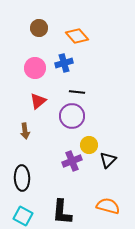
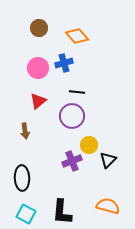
pink circle: moved 3 px right
cyan square: moved 3 px right, 2 px up
